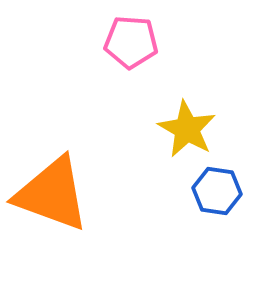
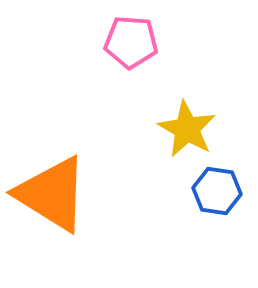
orange triangle: rotated 12 degrees clockwise
